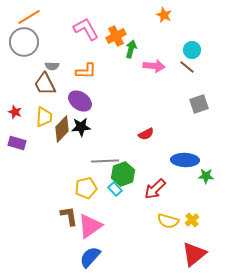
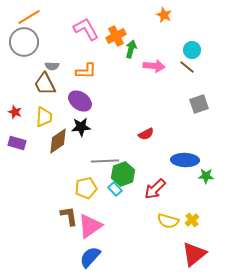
brown diamond: moved 4 px left, 12 px down; rotated 12 degrees clockwise
